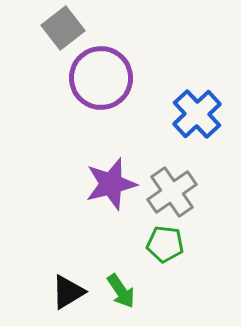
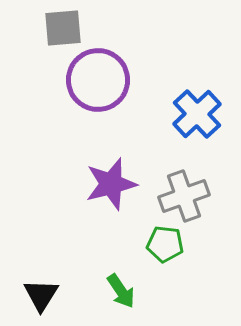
gray square: rotated 33 degrees clockwise
purple circle: moved 3 px left, 2 px down
gray cross: moved 12 px right, 4 px down; rotated 15 degrees clockwise
black triangle: moved 27 px left, 3 px down; rotated 27 degrees counterclockwise
